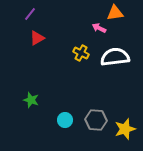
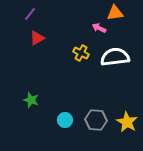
yellow star: moved 2 px right, 7 px up; rotated 25 degrees counterclockwise
